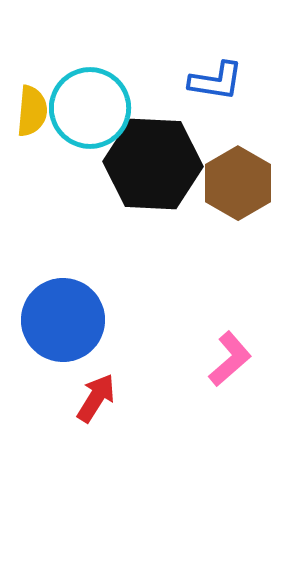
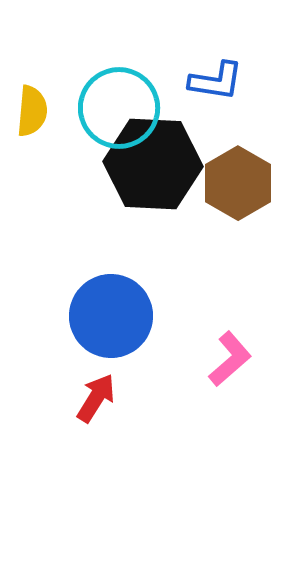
cyan circle: moved 29 px right
blue circle: moved 48 px right, 4 px up
